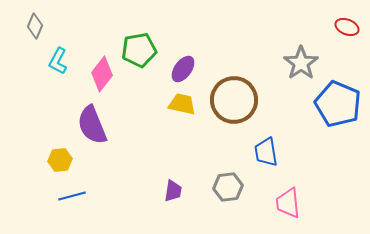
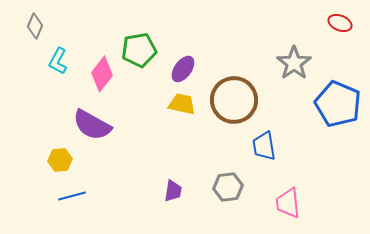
red ellipse: moved 7 px left, 4 px up
gray star: moved 7 px left
purple semicircle: rotated 39 degrees counterclockwise
blue trapezoid: moved 2 px left, 6 px up
